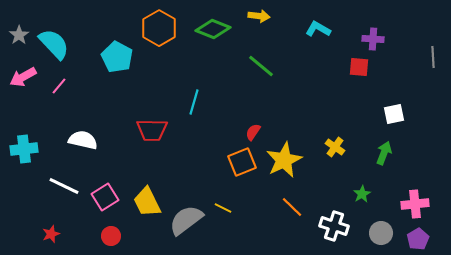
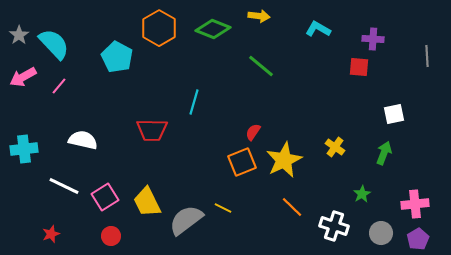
gray line: moved 6 px left, 1 px up
